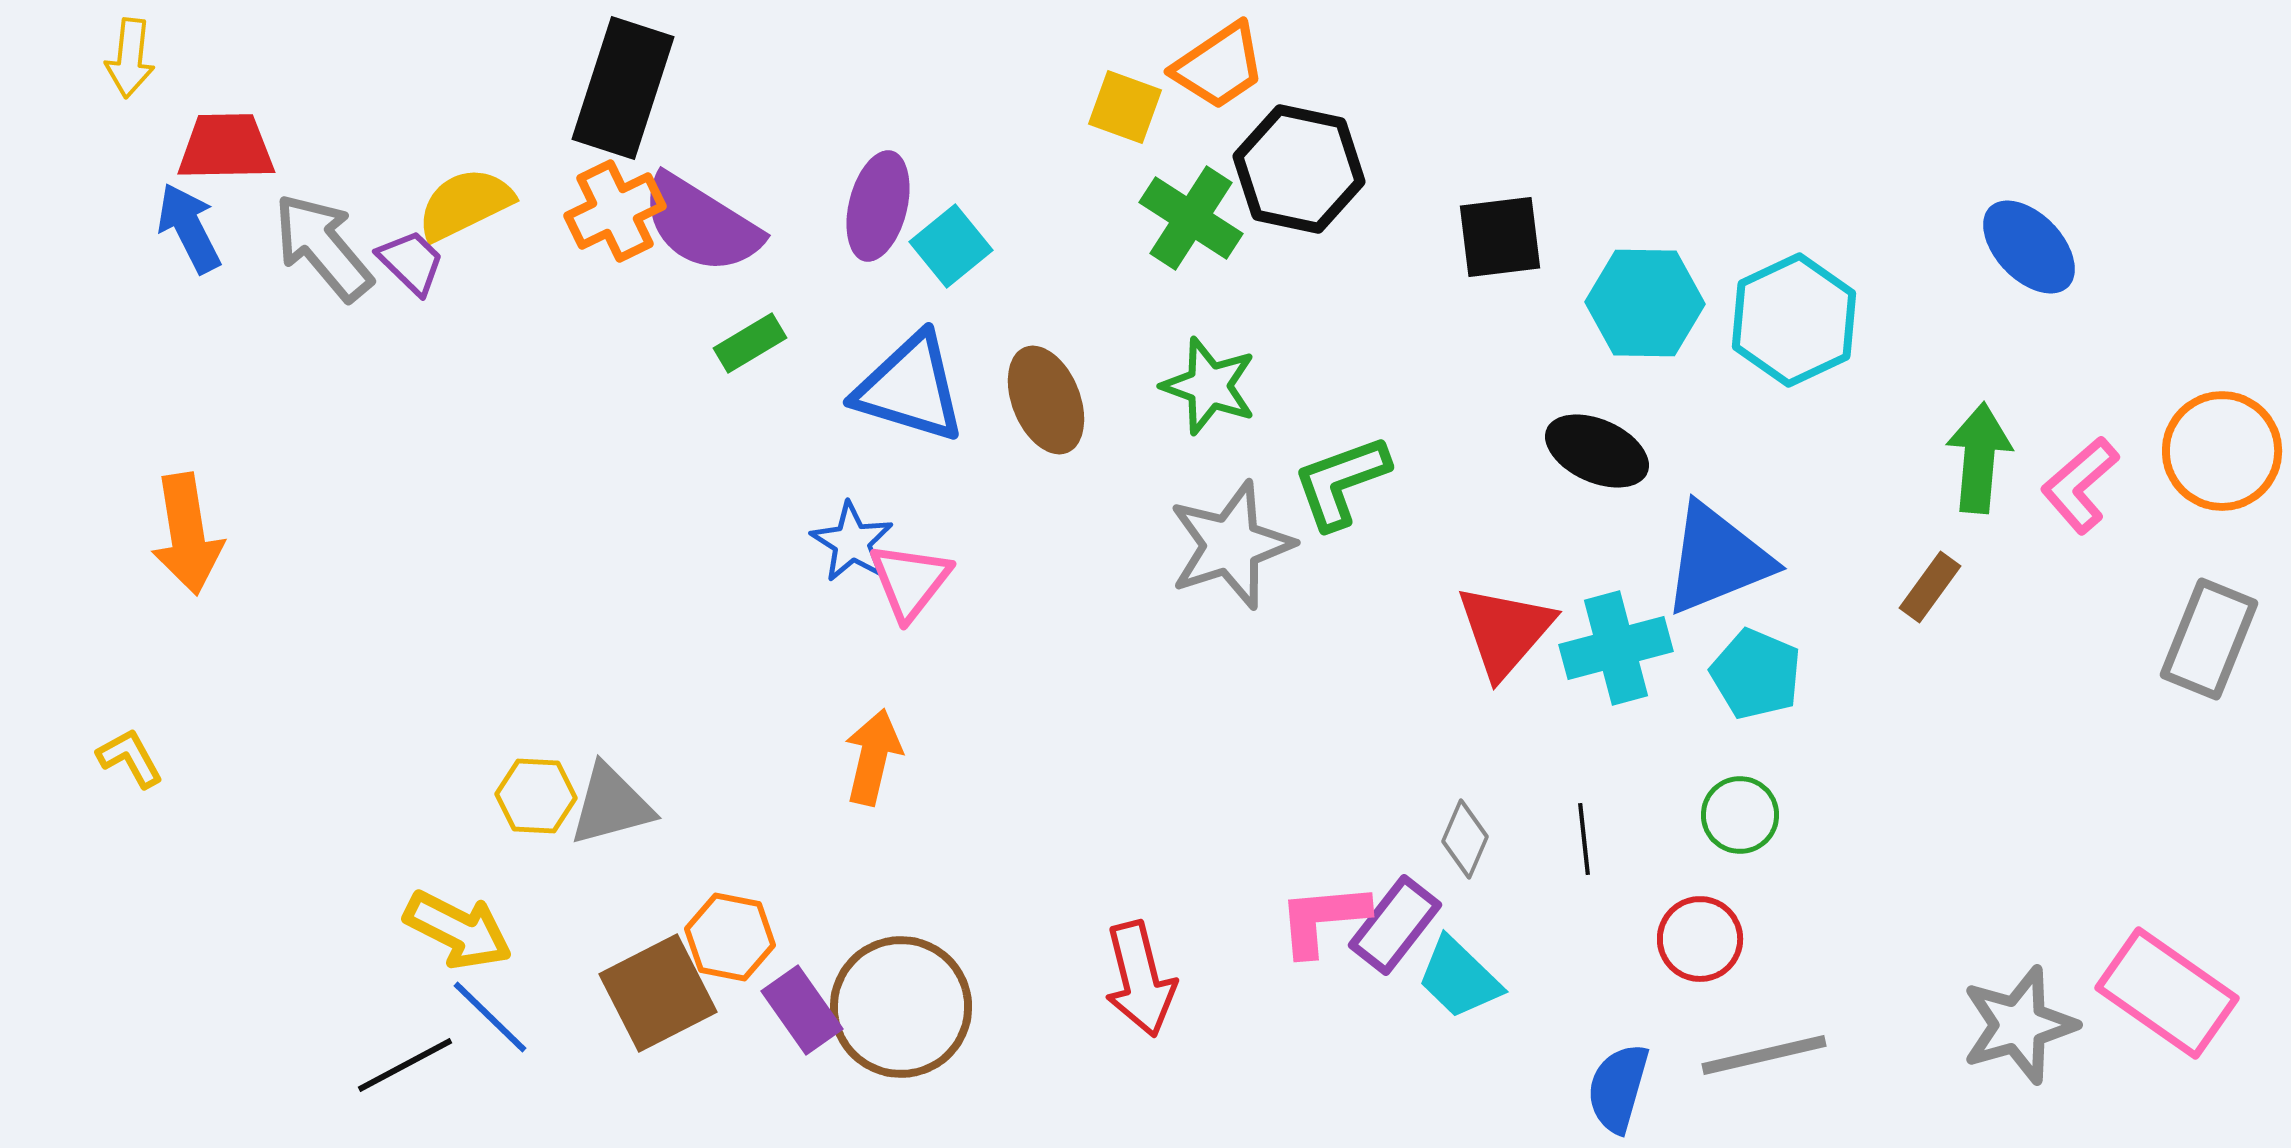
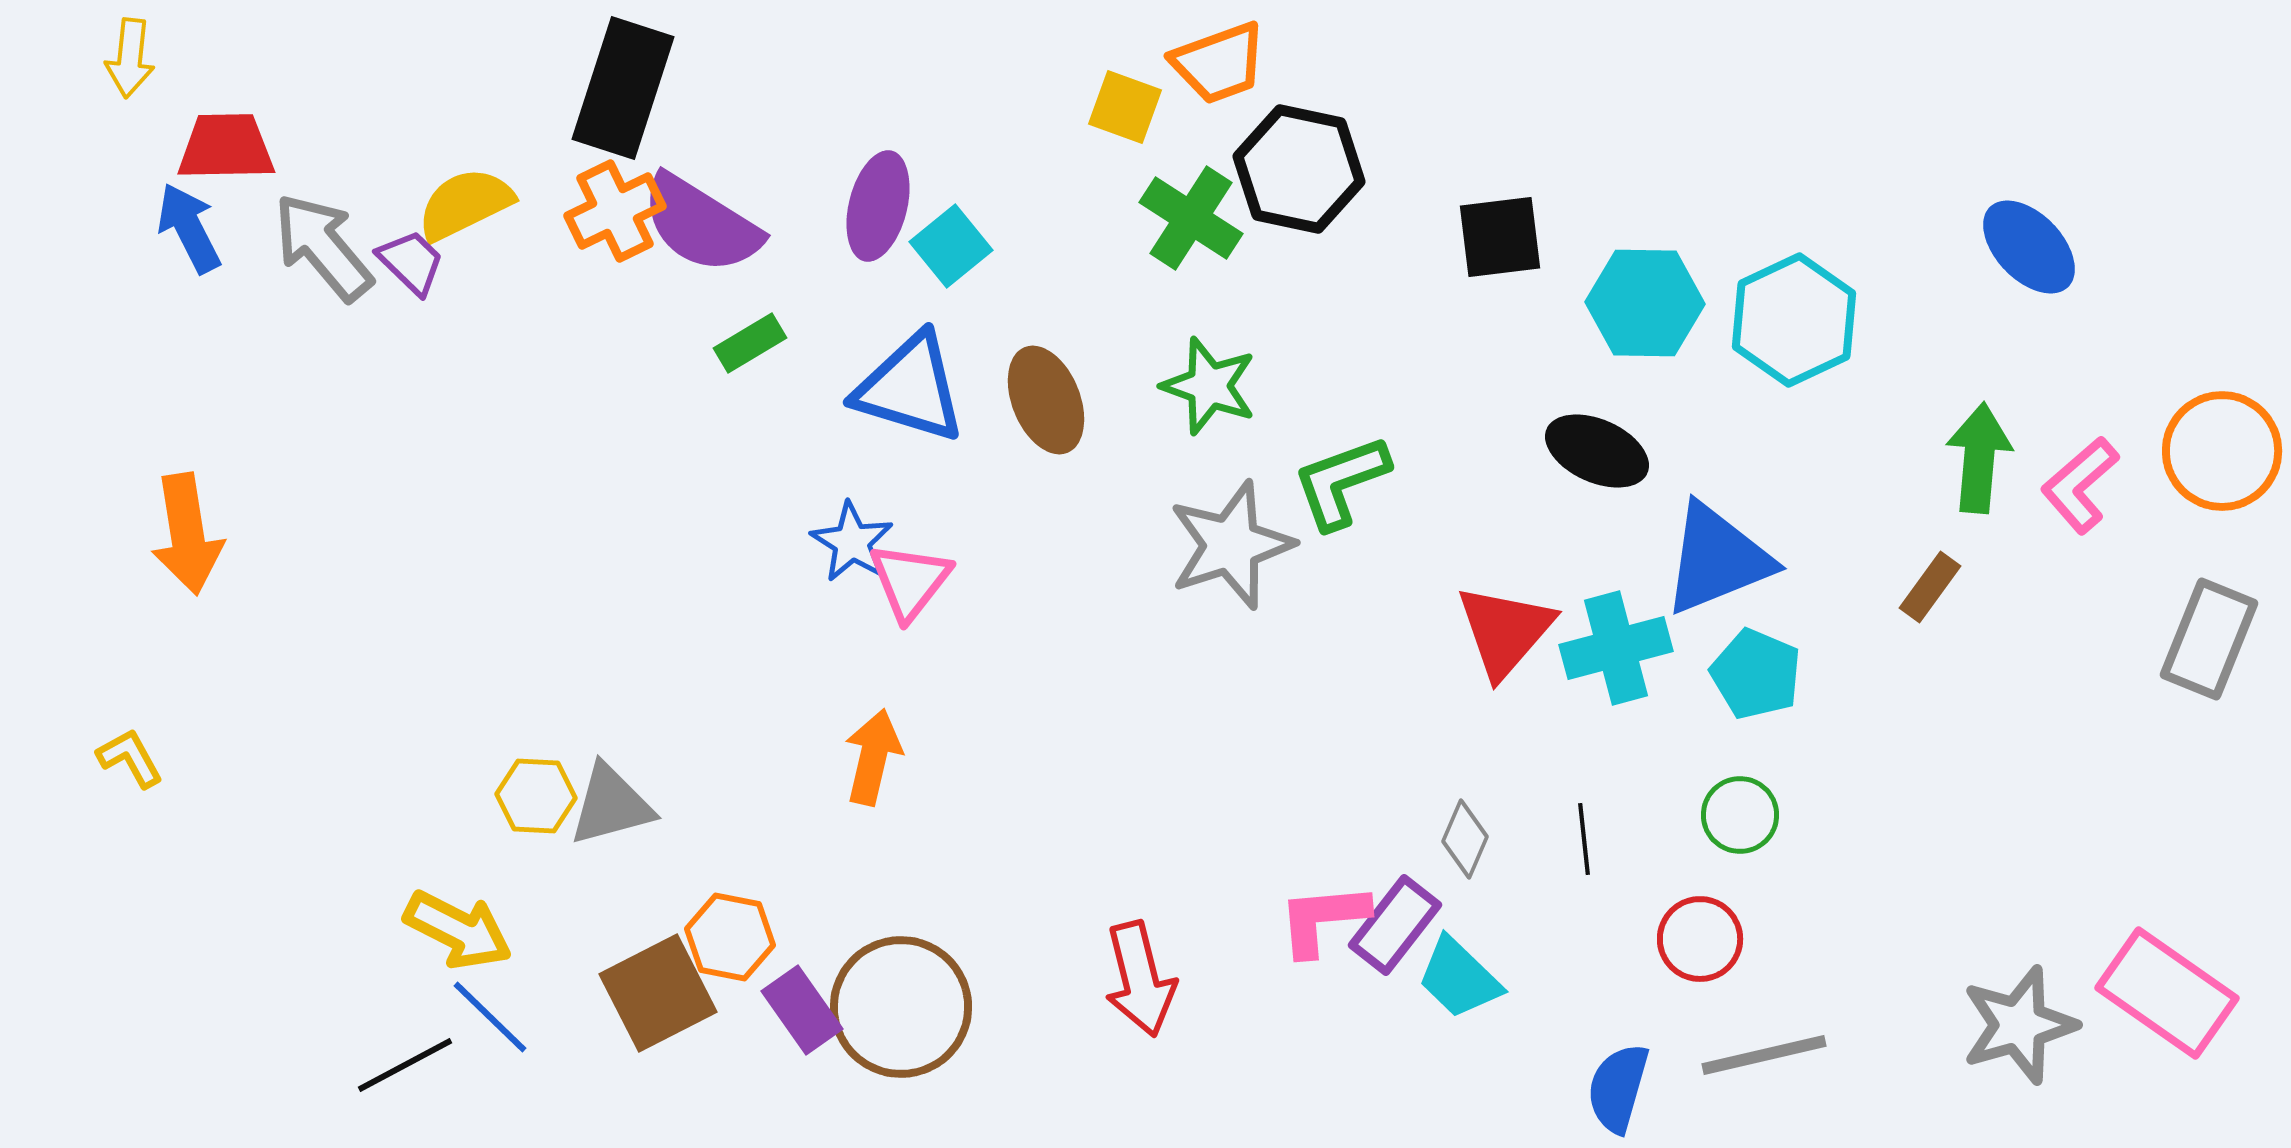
orange trapezoid at (1219, 66): moved 3 px up; rotated 14 degrees clockwise
